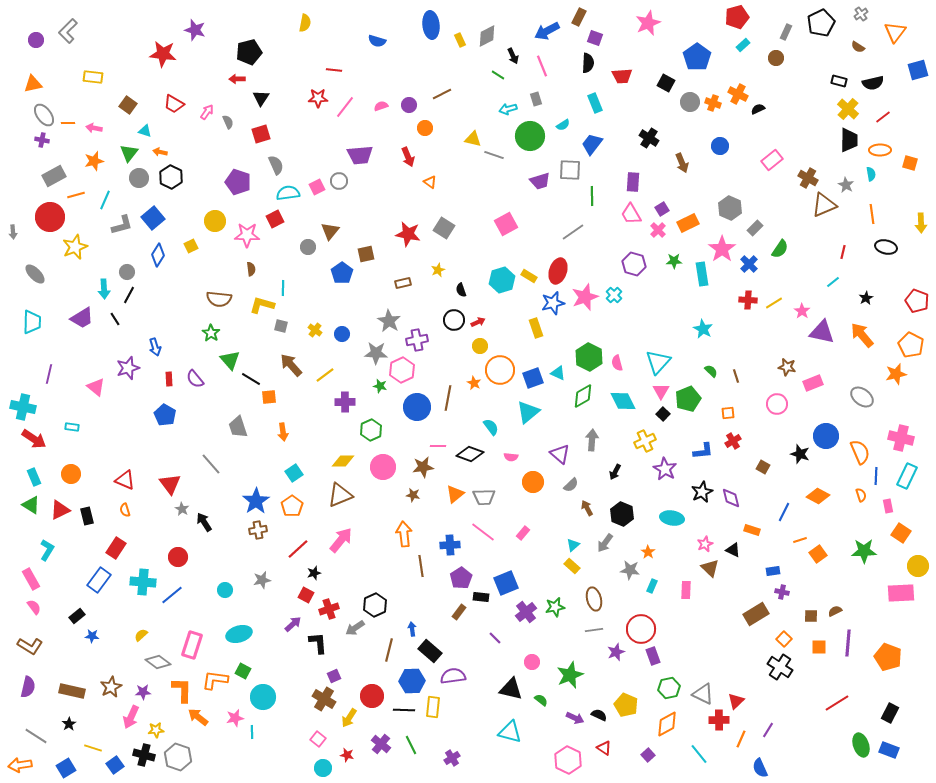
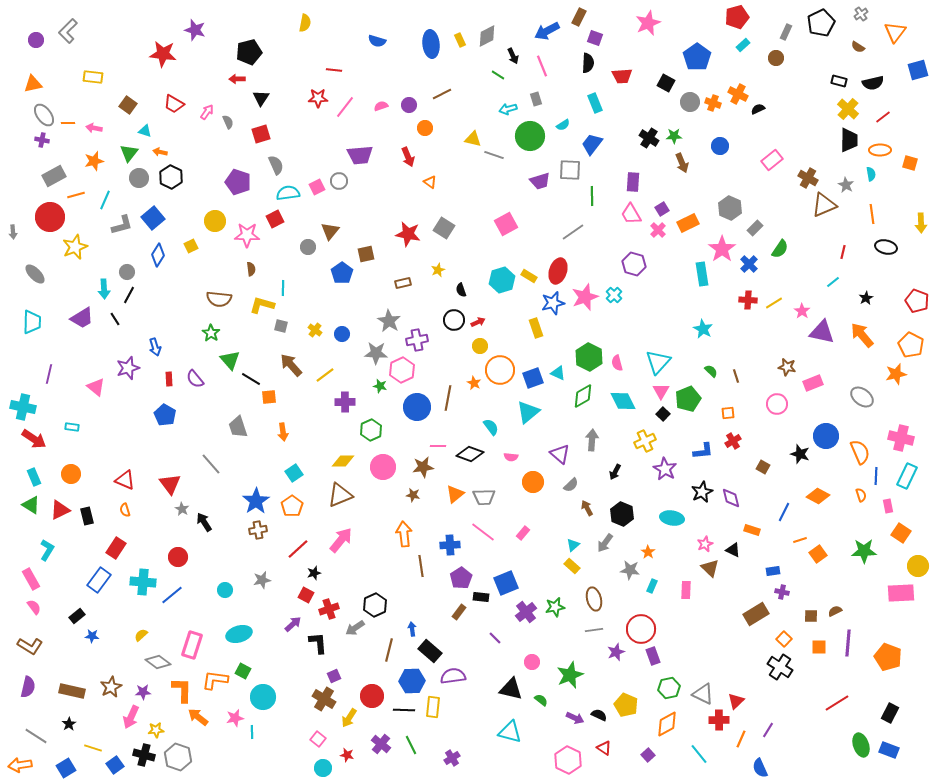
blue ellipse at (431, 25): moved 19 px down
green star at (674, 261): moved 125 px up
